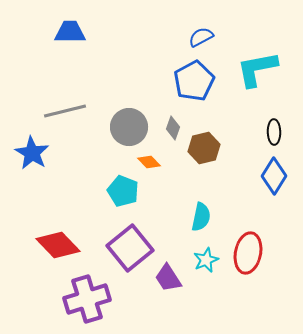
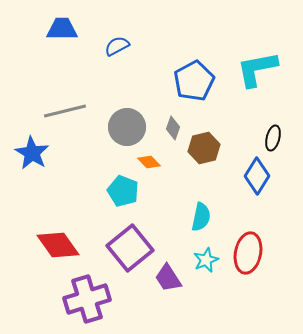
blue trapezoid: moved 8 px left, 3 px up
blue semicircle: moved 84 px left, 9 px down
gray circle: moved 2 px left
black ellipse: moved 1 px left, 6 px down; rotated 15 degrees clockwise
blue diamond: moved 17 px left
red diamond: rotated 9 degrees clockwise
